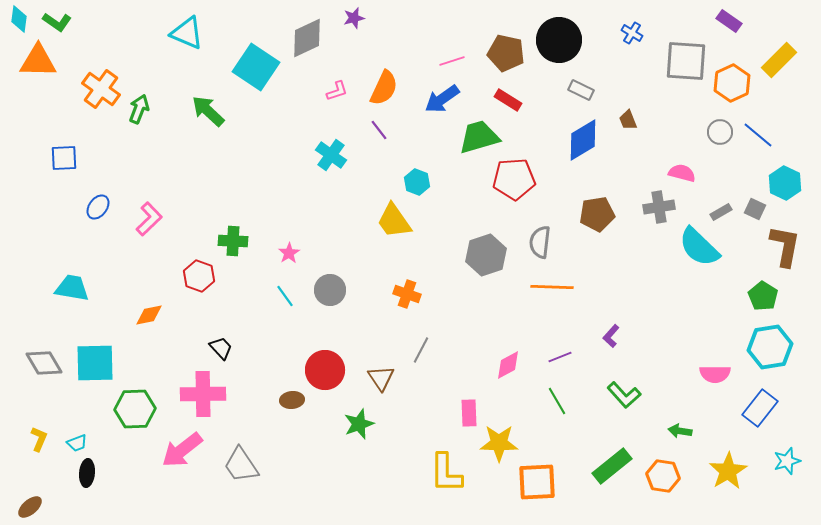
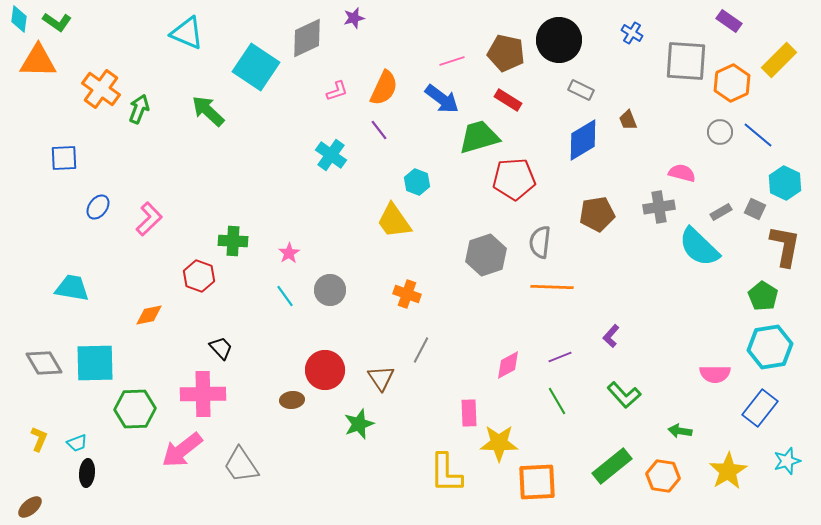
blue arrow at (442, 99): rotated 108 degrees counterclockwise
